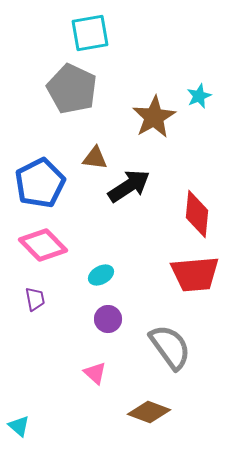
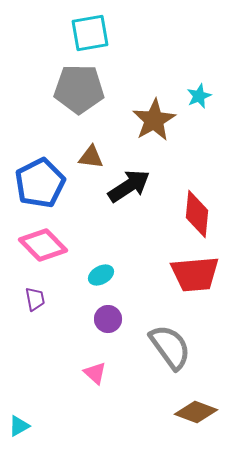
gray pentagon: moved 7 px right; rotated 24 degrees counterclockwise
brown star: moved 3 px down
brown triangle: moved 4 px left, 1 px up
brown diamond: moved 47 px right
cyan triangle: rotated 50 degrees clockwise
